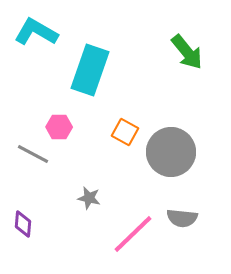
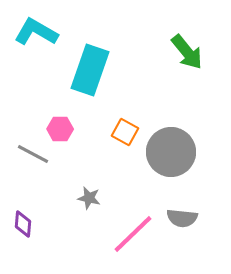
pink hexagon: moved 1 px right, 2 px down
